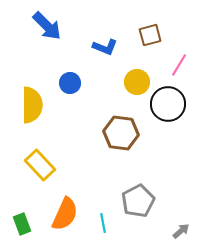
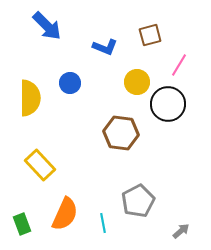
yellow semicircle: moved 2 px left, 7 px up
